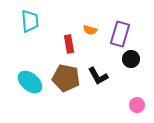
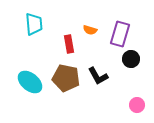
cyan trapezoid: moved 4 px right, 3 px down
